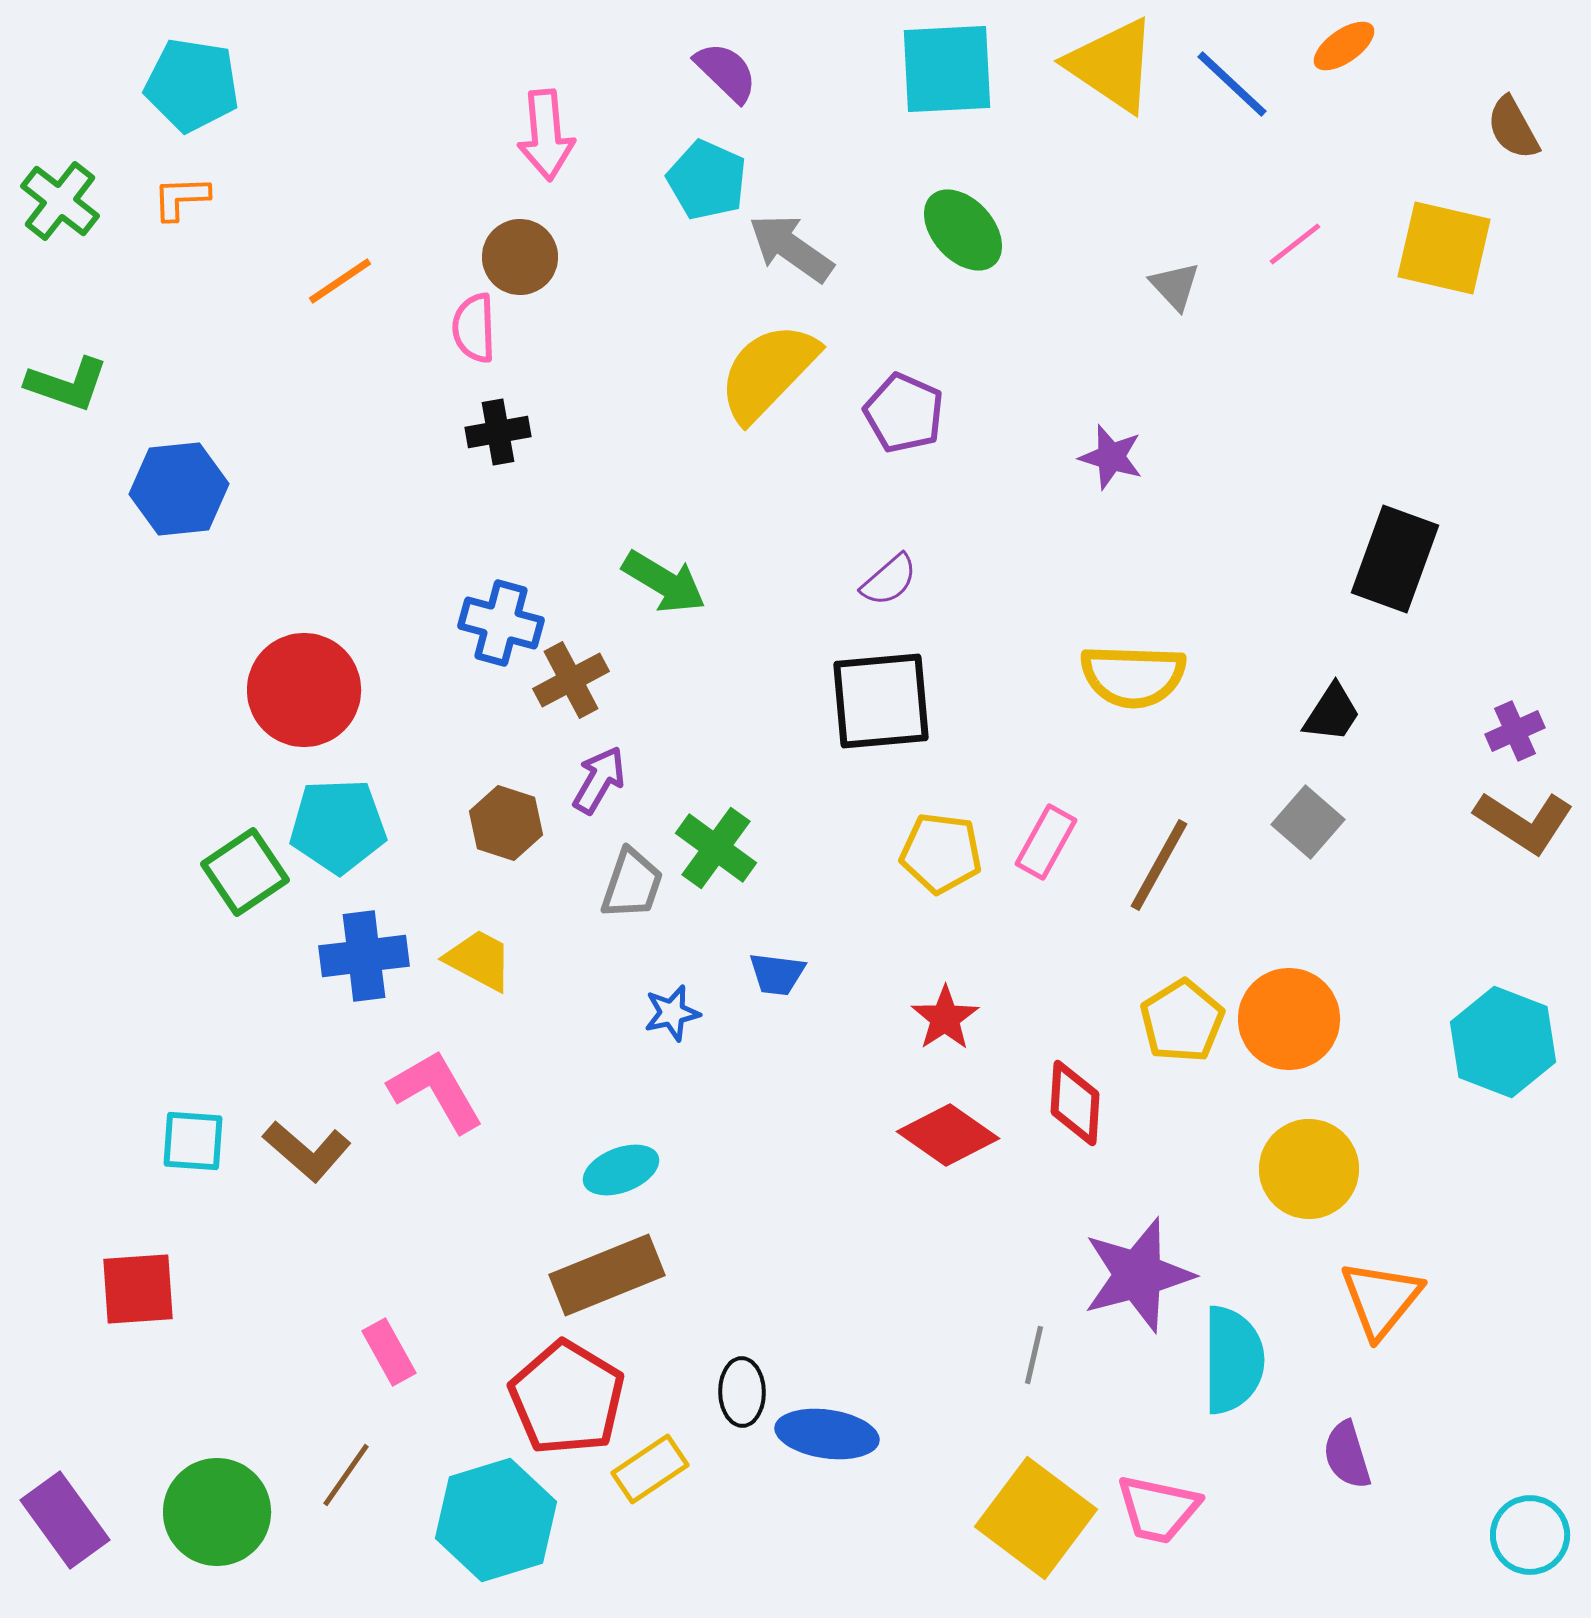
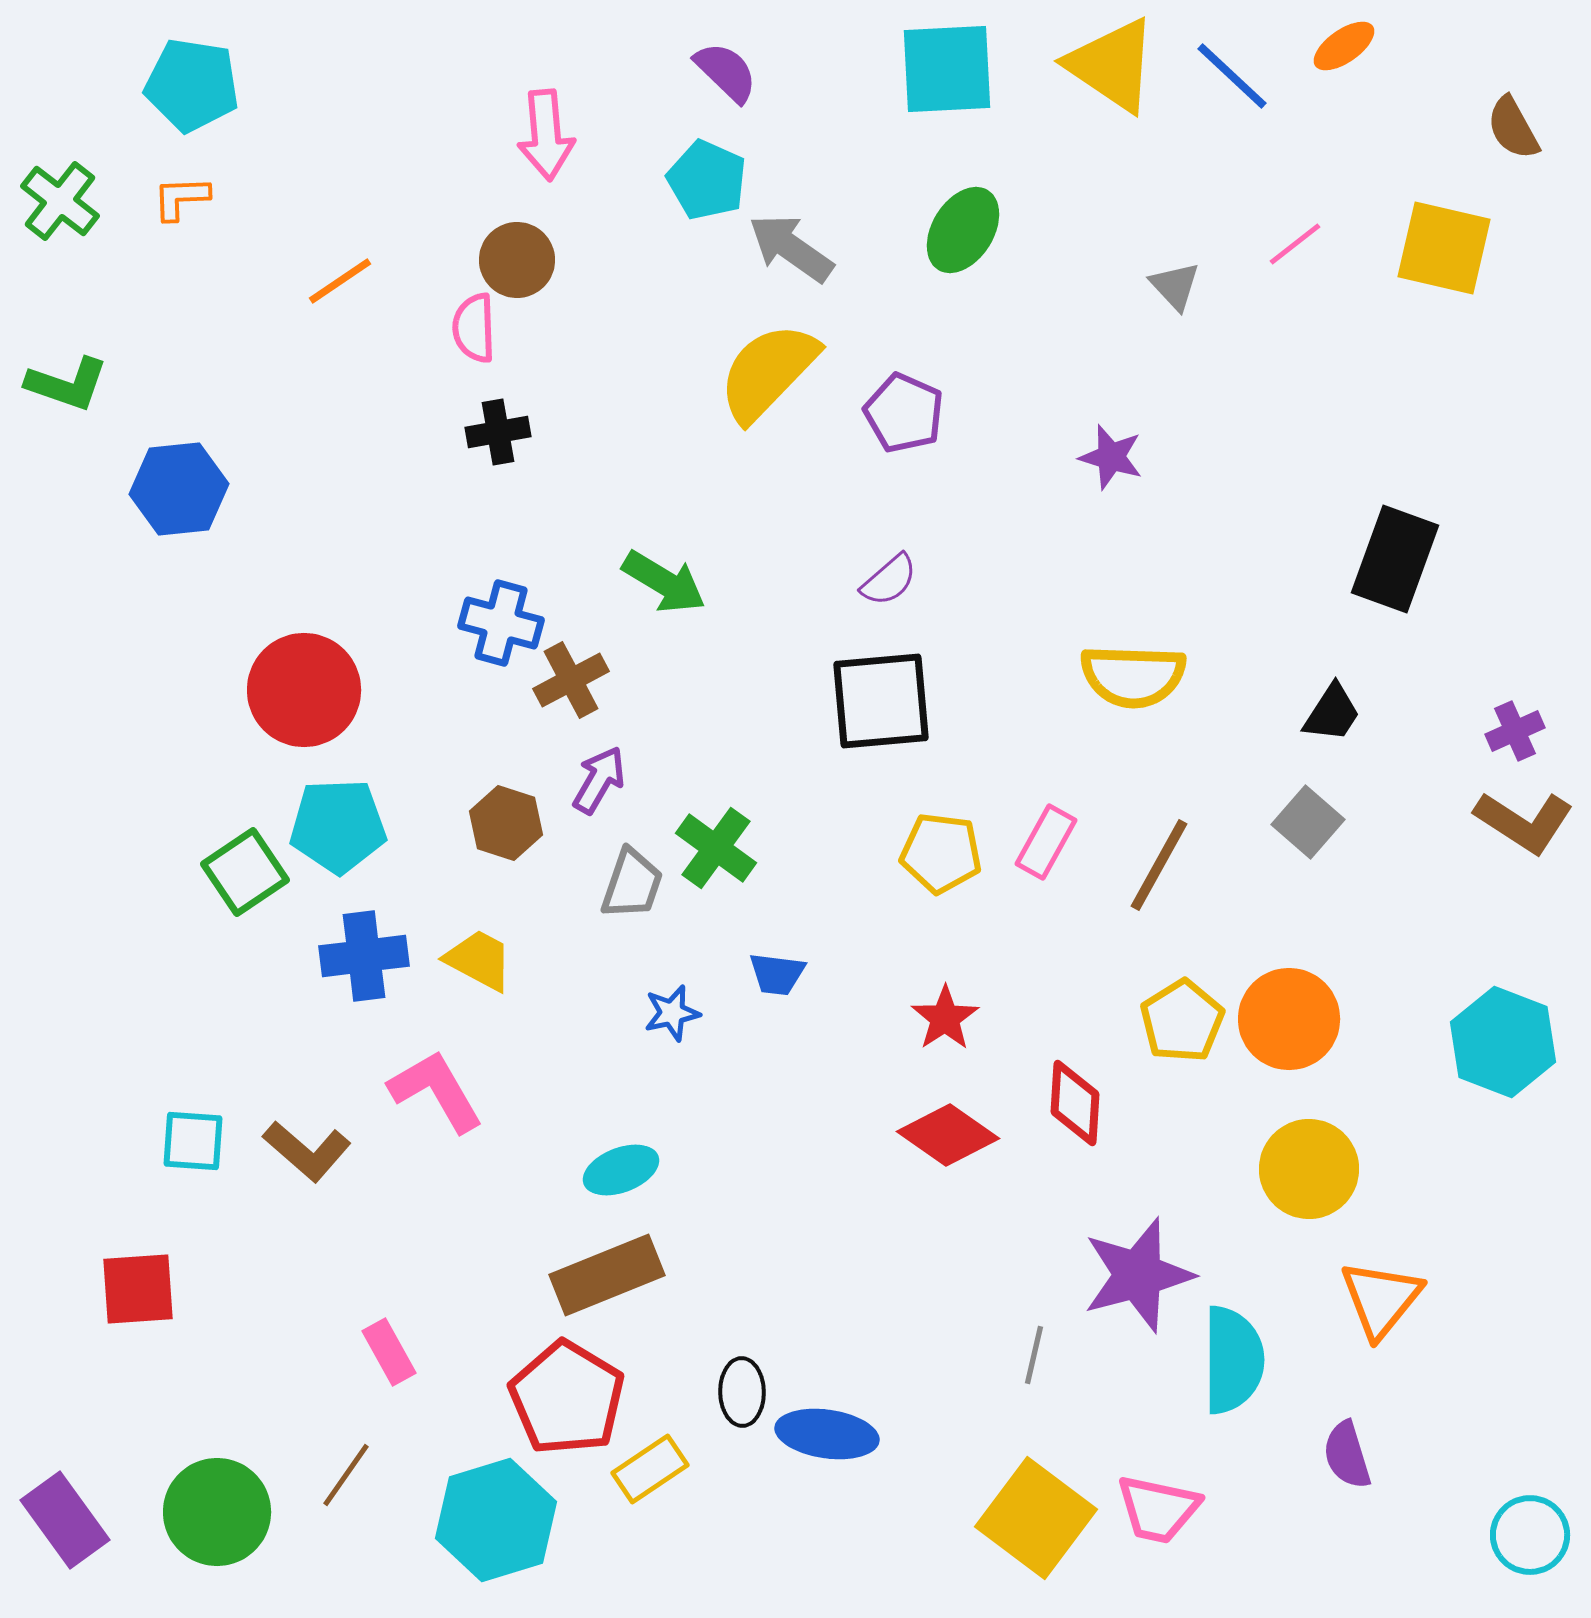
blue line at (1232, 84): moved 8 px up
green ellipse at (963, 230): rotated 74 degrees clockwise
brown circle at (520, 257): moved 3 px left, 3 px down
